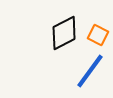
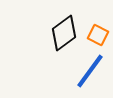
black diamond: rotated 9 degrees counterclockwise
